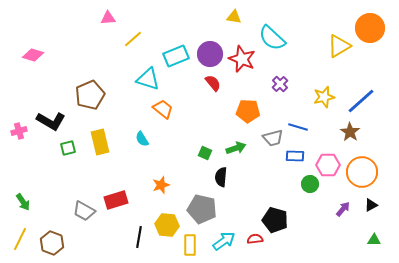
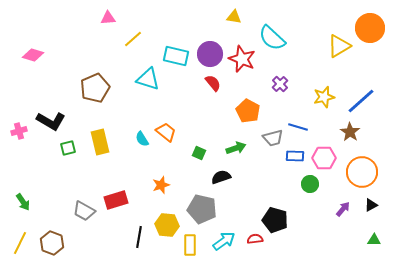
cyan rectangle at (176, 56): rotated 35 degrees clockwise
brown pentagon at (90, 95): moved 5 px right, 7 px up
orange trapezoid at (163, 109): moved 3 px right, 23 px down
orange pentagon at (248, 111): rotated 25 degrees clockwise
green square at (205, 153): moved 6 px left
pink hexagon at (328, 165): moved 4 px left, 7 px up
black semicircle at (221, 177): rotated 66 degrees clockwise
yellow line at (20, 239): moved 4 px down
